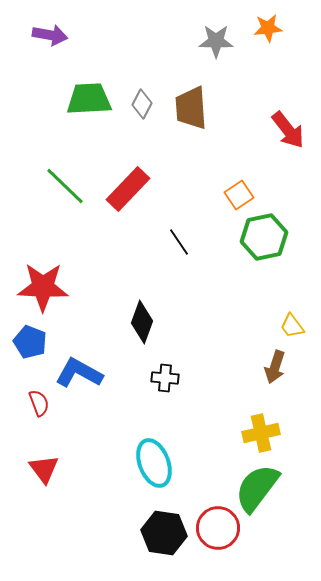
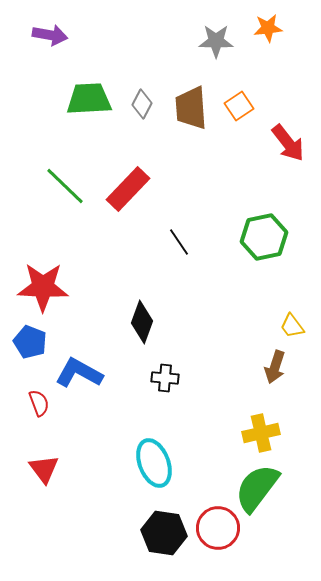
red arrow: moved 13 px down
orange square: moved 89 px up
